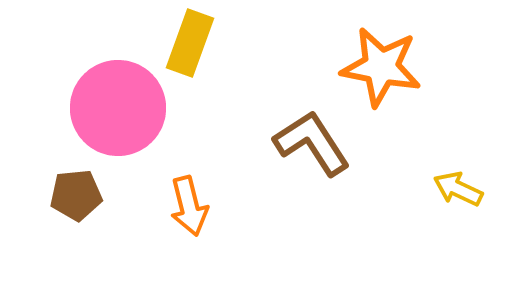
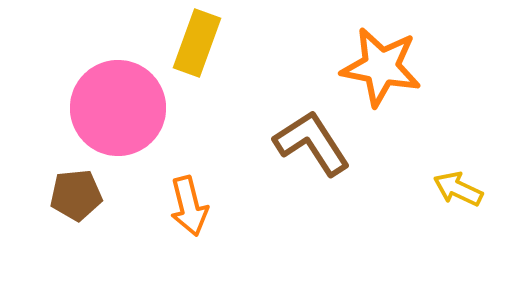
yellow rectangle: moved 7 px right
